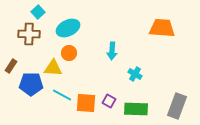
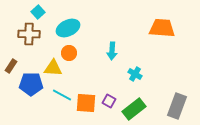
green rectangle: moved 2 px left; rotated 40 degrees counterclockwise
